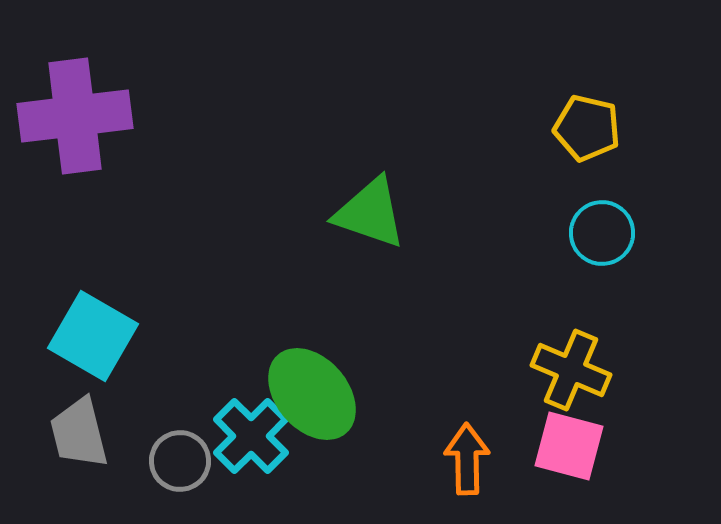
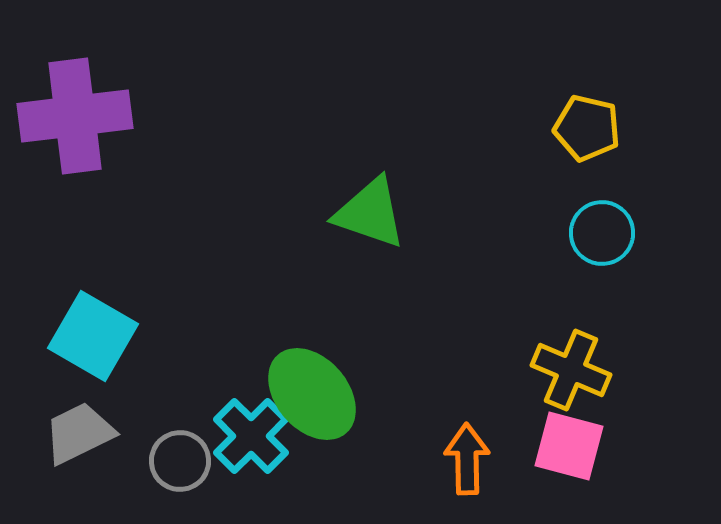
gray trapezoid: rotated 78 degrees clockwise
